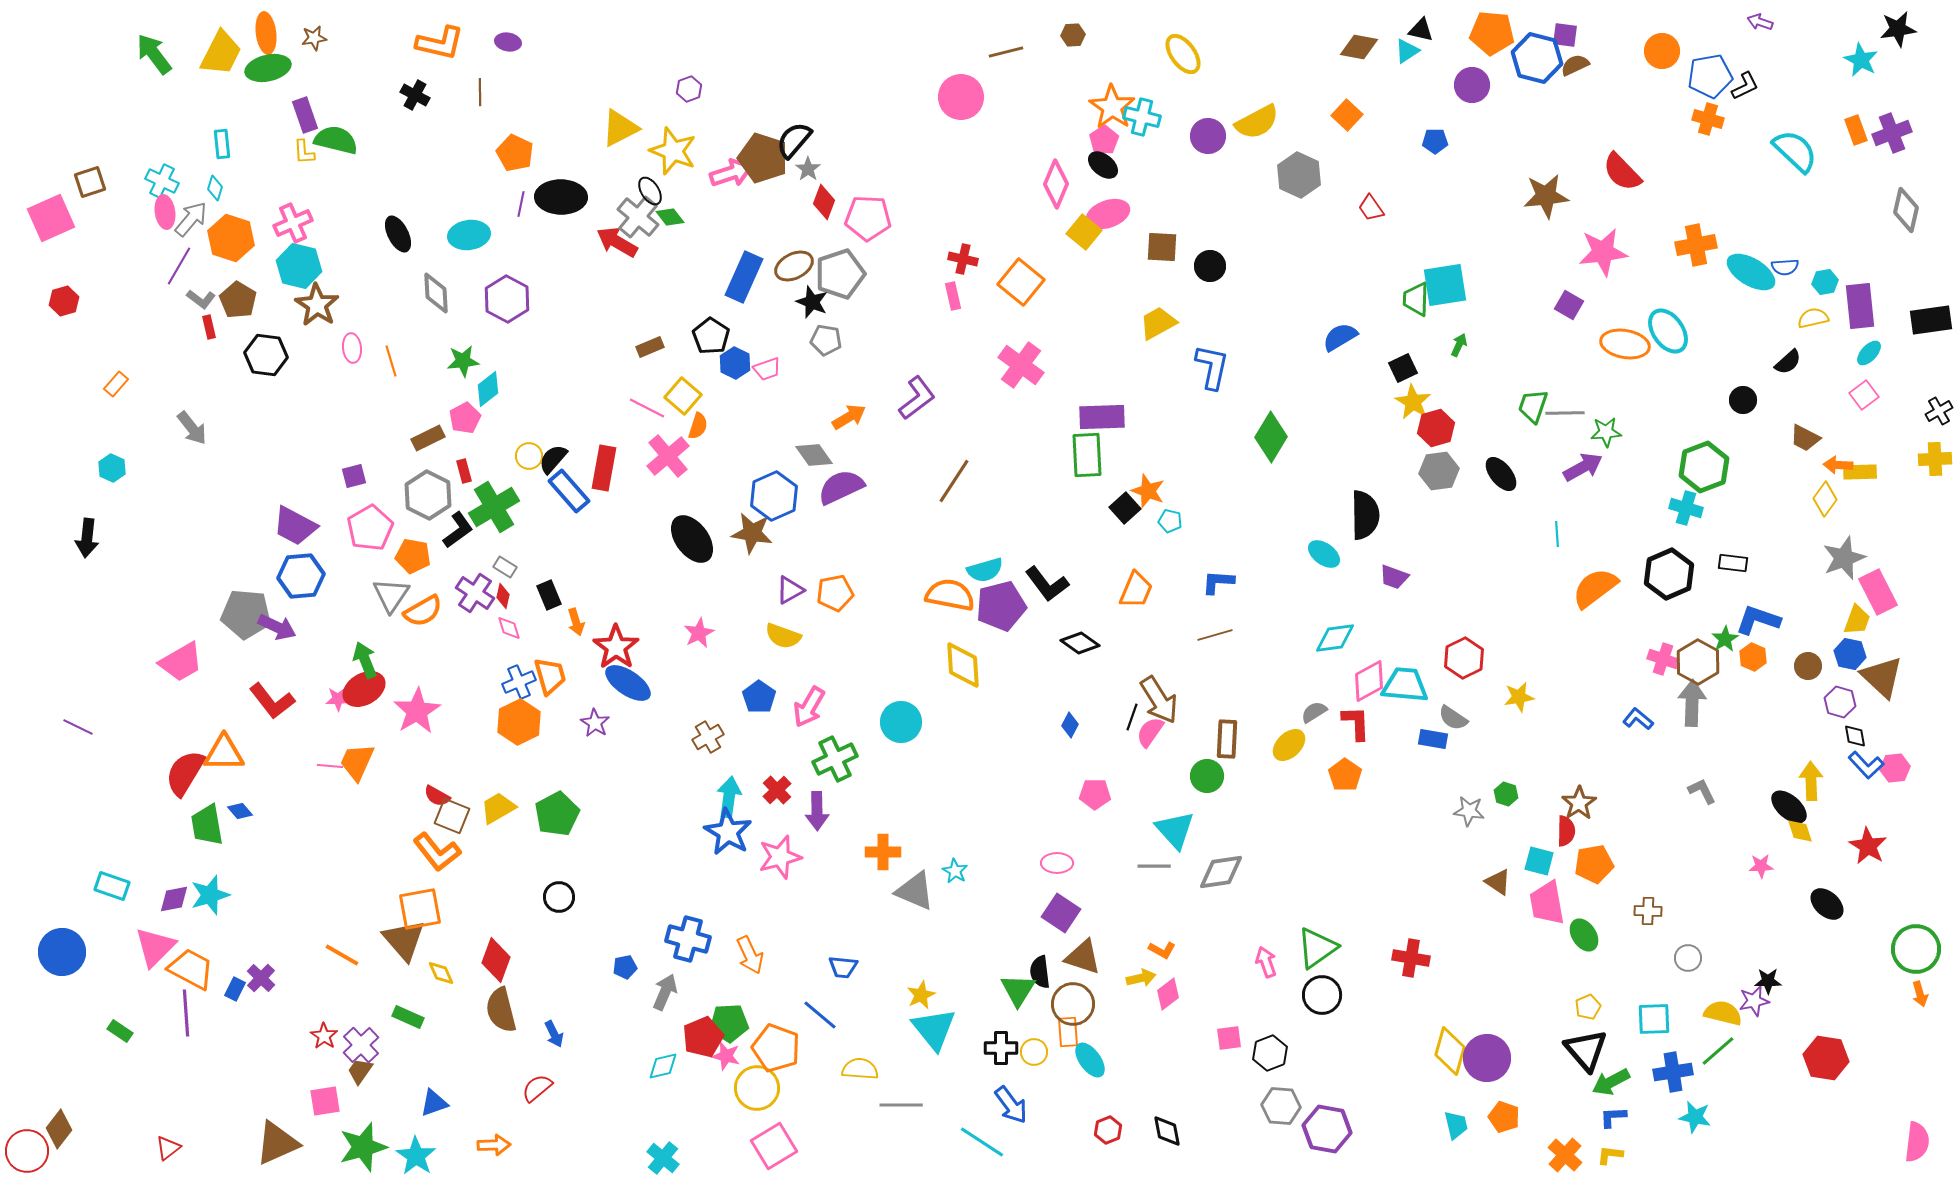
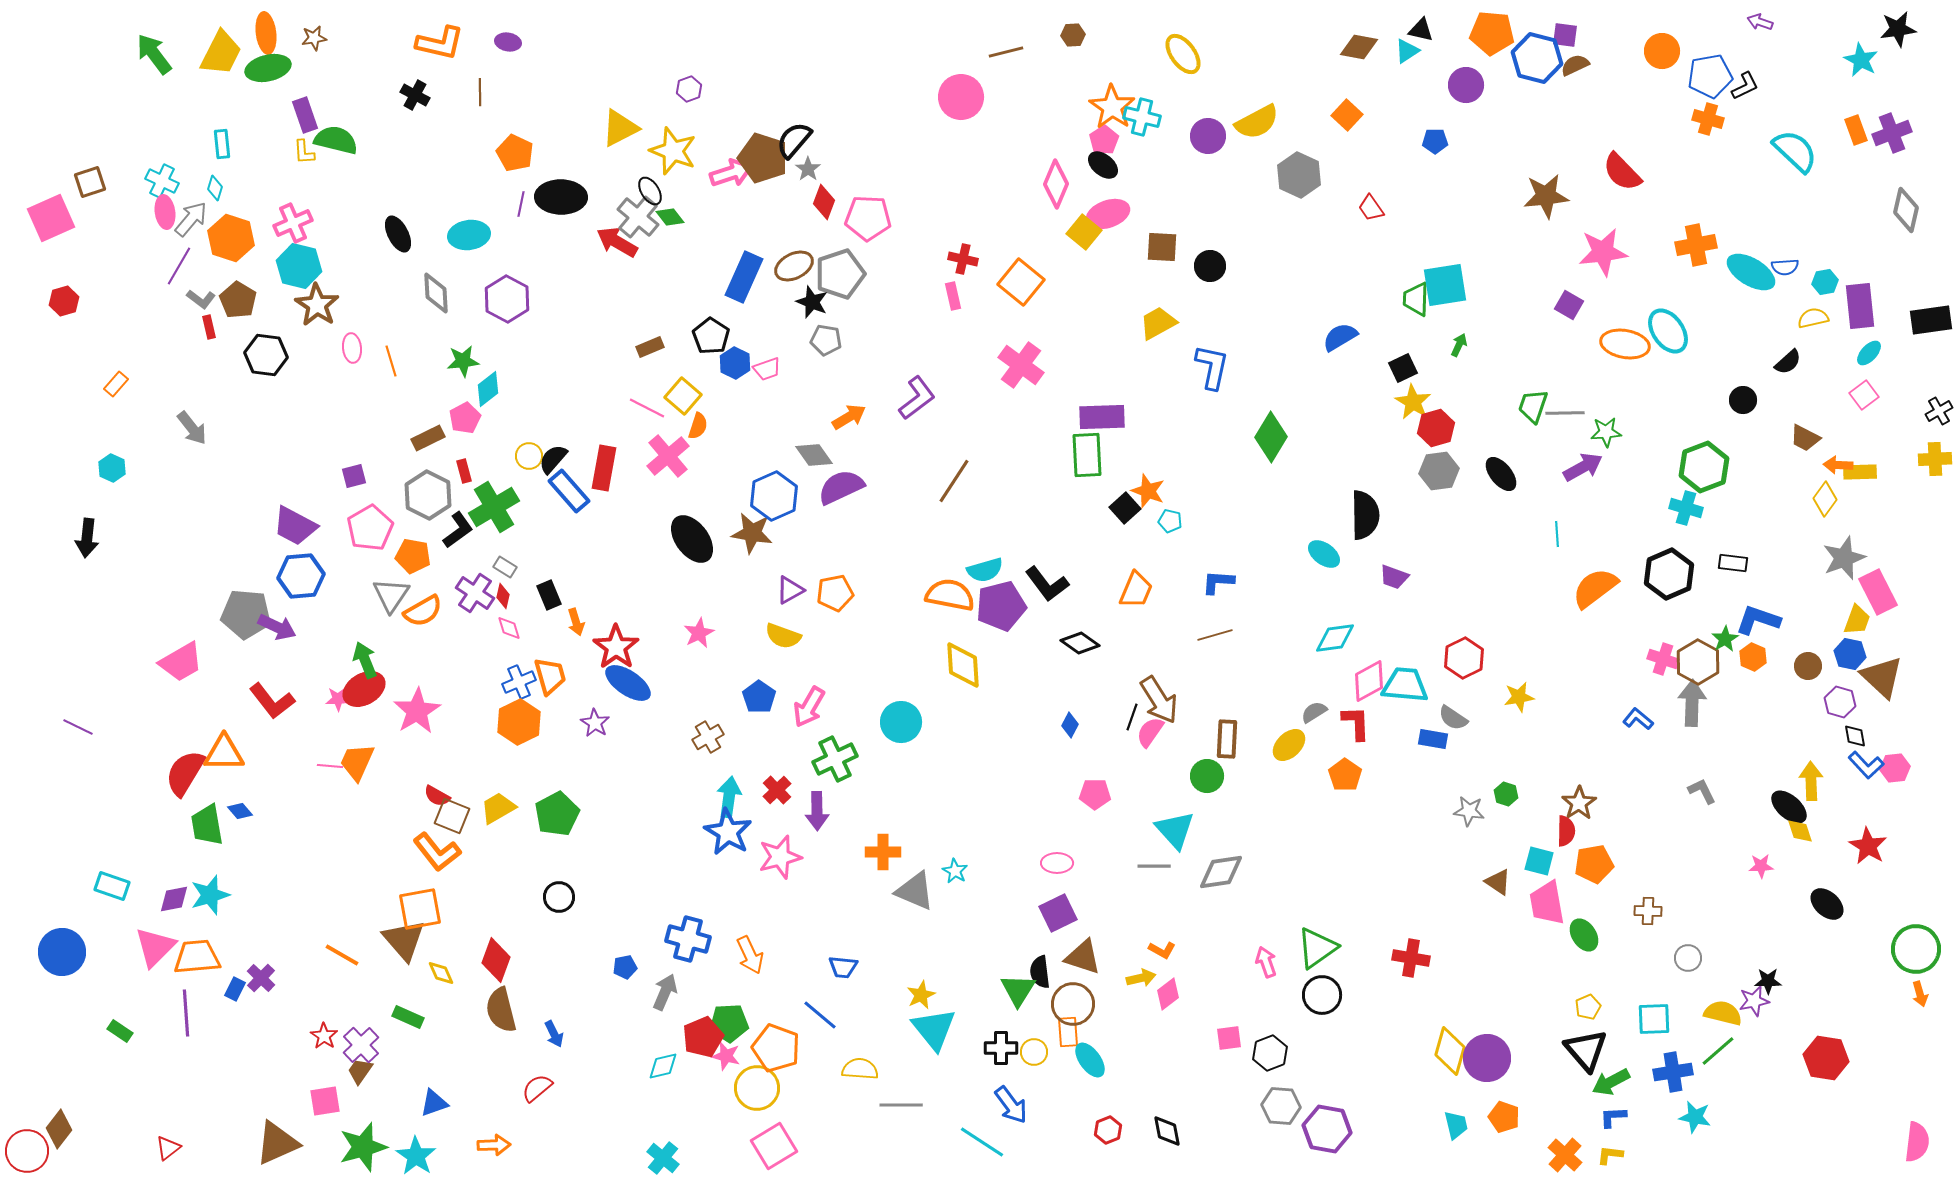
purple circle at (1472, 85): moved 6 px left
purple square at (1061, 913): moved 3 px left; rotated 30 degrees clockwise
orange trapezoid at (191, 969): moved 6 px right, 12 px up; rotated 33 degrees counterclockwise
